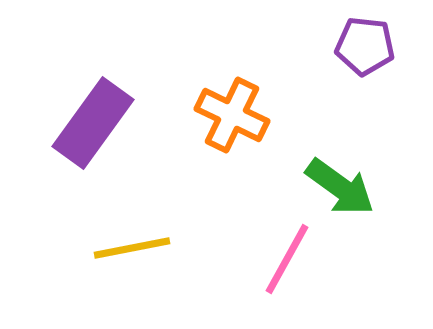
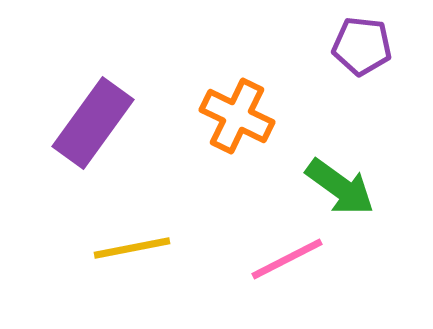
purple pentagon: moved 3 px left
orange cross: moved 5 px right, 1 px down
pink line: rotated 34 degrees clockwise
